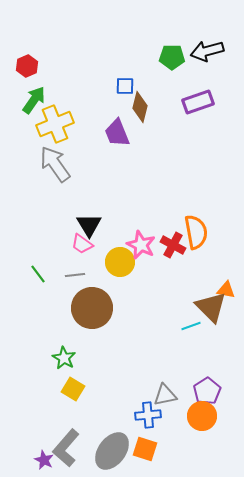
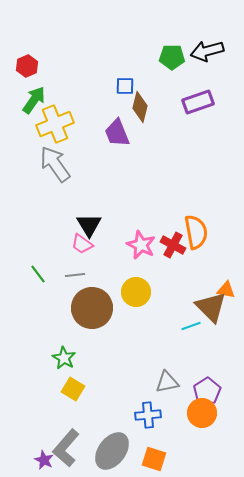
yellow circle: moved 16 px right, 30 px down
gray triangle: moved 2 px right, 13 px up
orange circle: moved 3 px up
orange square: moved 9 px right, 10 px down
